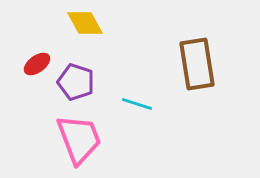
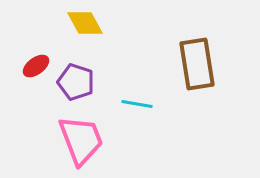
red ellipse: moved 1 px left, 2 px down
cyan line: rotated 8 degrees counterclockwise
pink trapezoid: moved 2 px right, 1 px down
